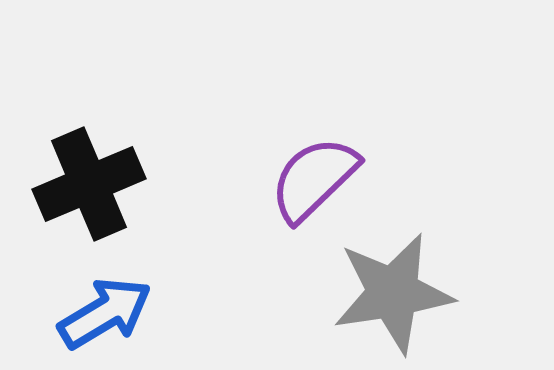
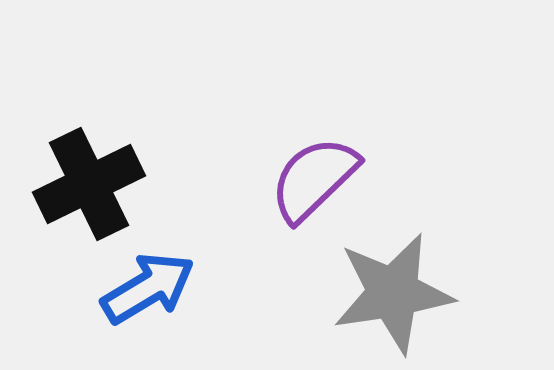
black cross: rotated 3 degrees counterclockwise
blue arrow: moved 43 px right, 25 px up
